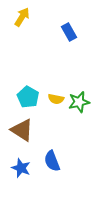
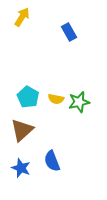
brown triangle: rotated 45 degrees clockwise
